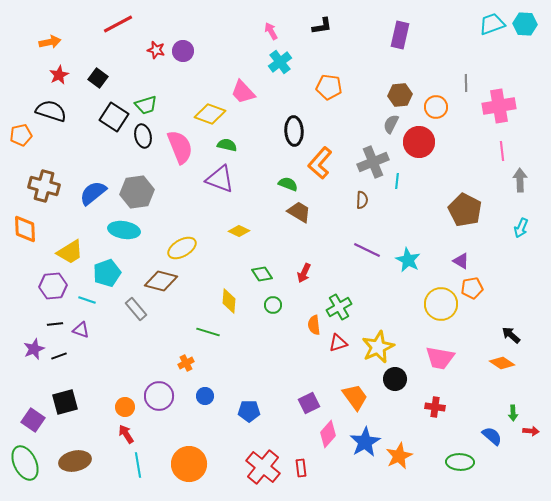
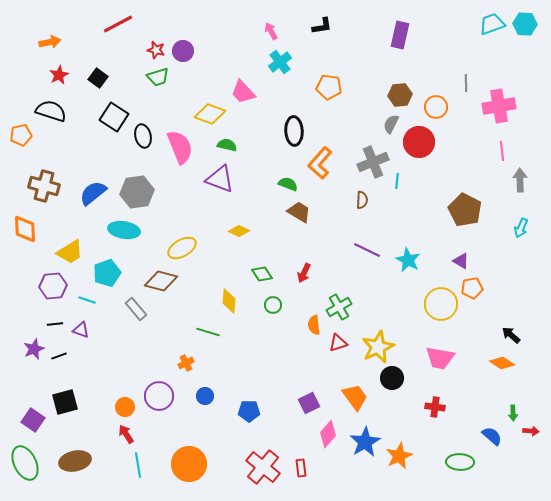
green trapezoid at (146, 105): moved 12 px right, 28 px up
black circle at (395, 379): moved 3 px left, 1 px up
